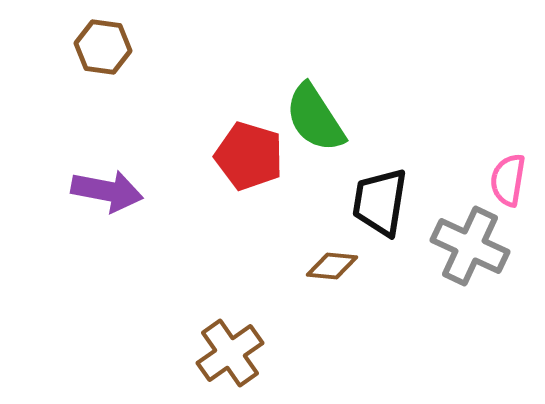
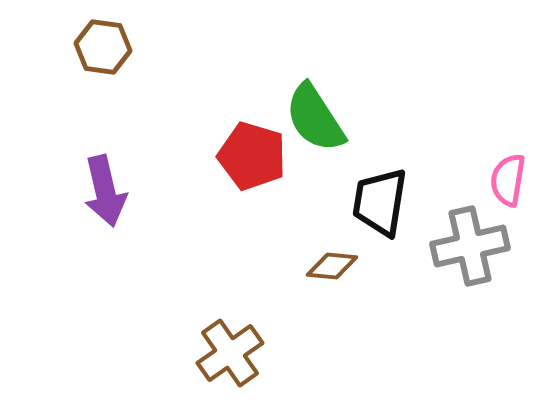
red pentagon: moved 3 px right
purple arrow: moved 2 px left; rotated 66 degrees clockwise
gray cross: rotated 38 degrees counterclockwise
